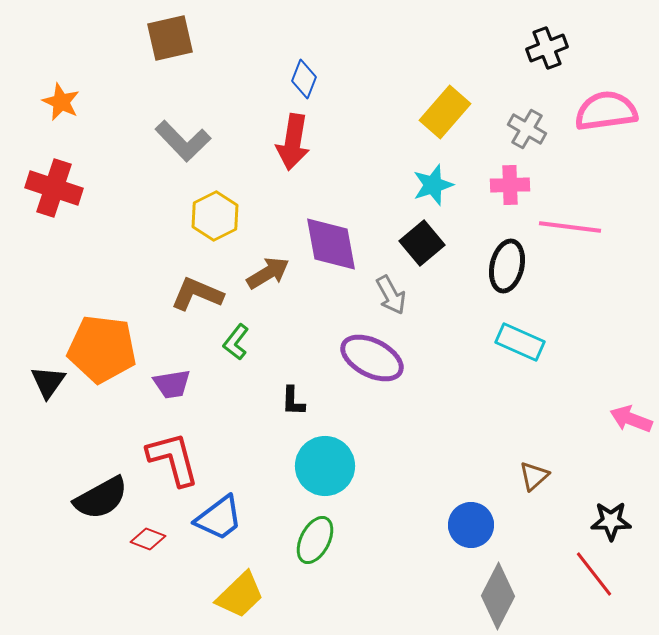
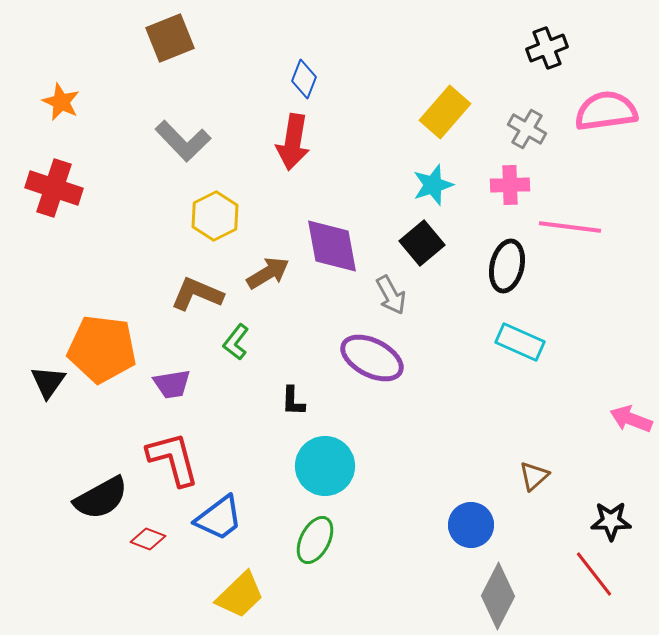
brown square: rotated 9 degrees counterclockwise
purple diamond: moved 1 px right, 2 px down
